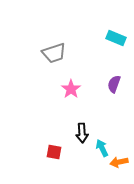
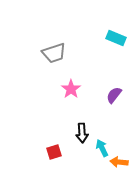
purple semicircle: moved 11 px down; rotated 18 degrees clockwise
red square: rotated 28 degrees counterclockwise
orange arrow: rotated 18 degrees clockwise
